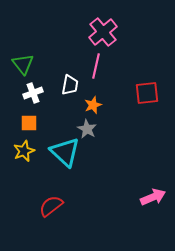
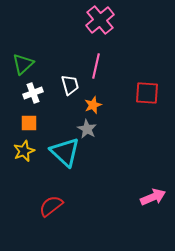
pink cross: moved 3 px left, 12 px up
green triangle: rotated 25 degrees clockwise
white trapezoid: rotated 25 degrees counterclockwise
red square: rotated 10 degrees clockwise
